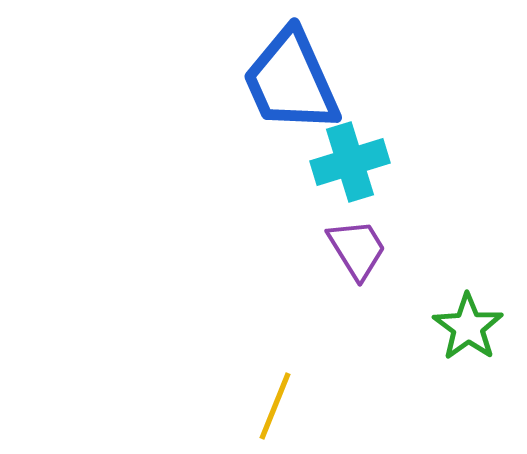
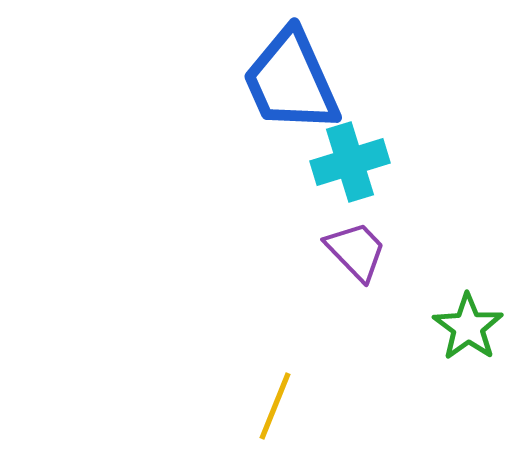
purple trapezoid: moved 1 px left, 2 px down; rotated 12 degrees counterclockwise
